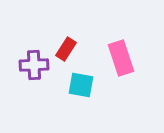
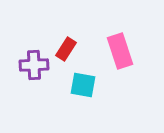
pink rectangle: moved 1 px left, 7 px up
cyan square: moved 2 px right
